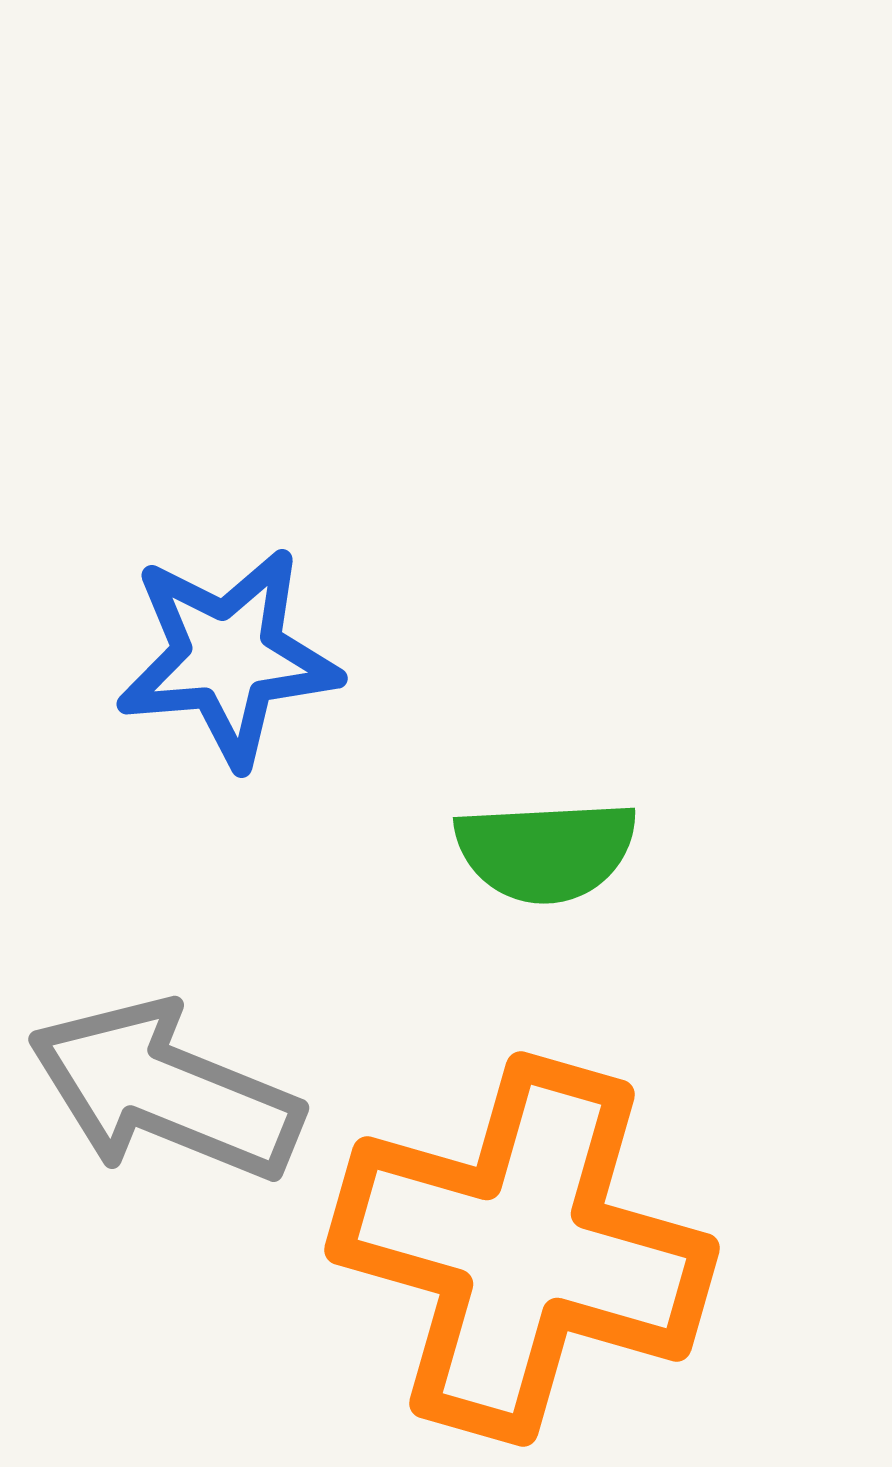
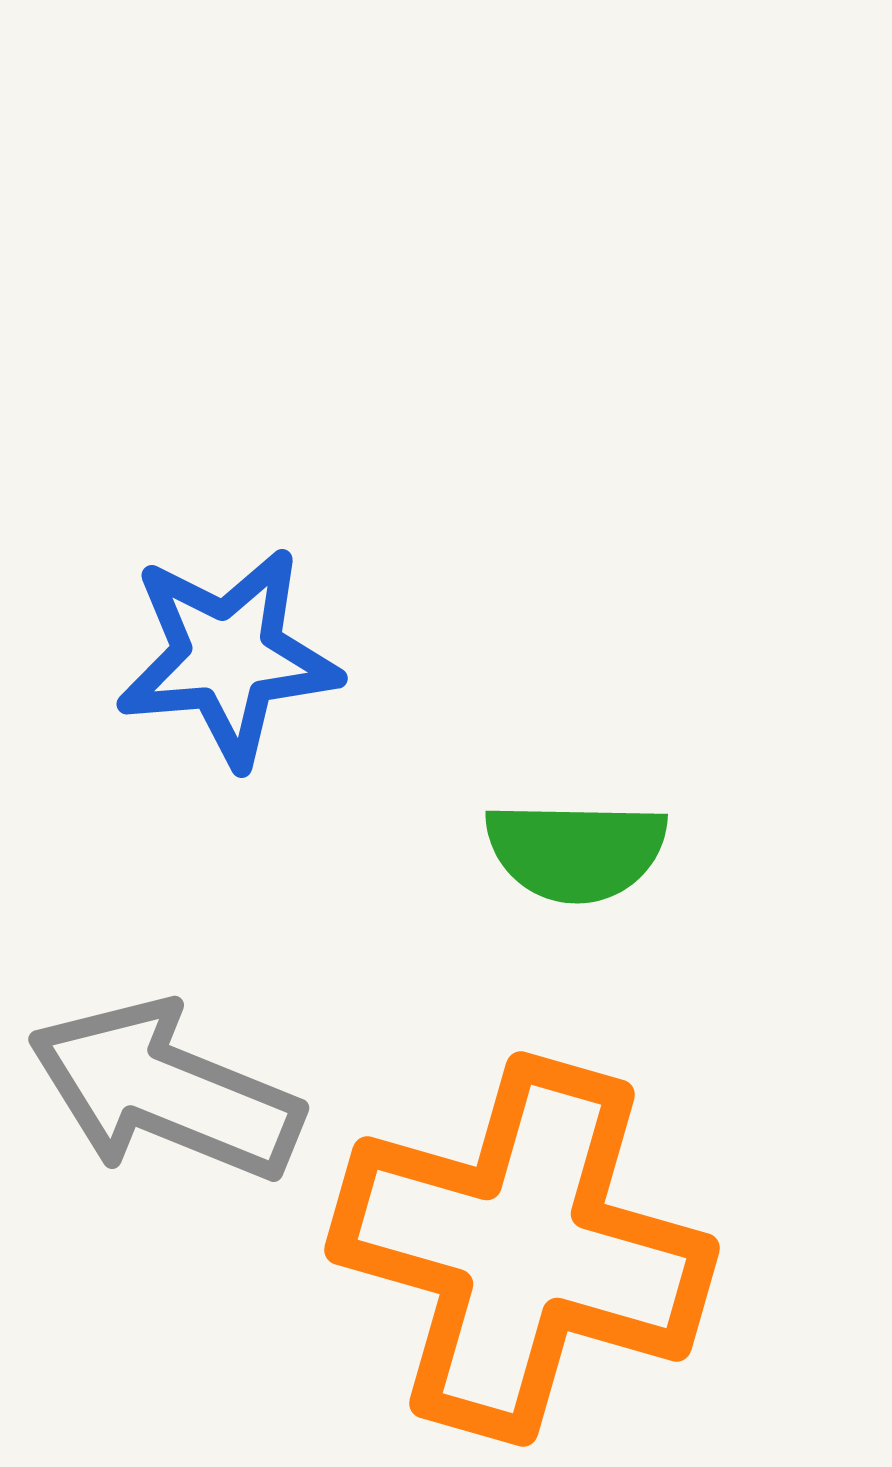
green semicircle: moved 30 px right; rotated 4 degrees clockwise
